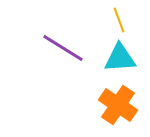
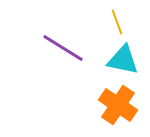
yellow line: moved 2 px left, 2 px down
cyan triangle: moved 3 px right, 2 px down; rotated 16 degrees clockwise
